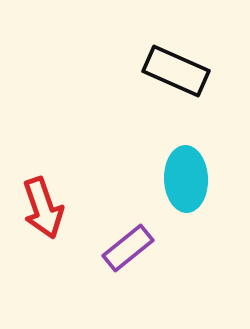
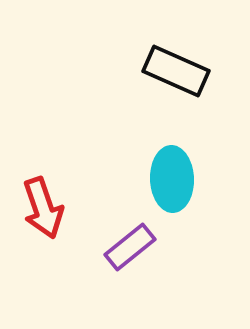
cyan ellipse: moved 14 px left
purple rectangle: moved 2 px right, 1 px up
